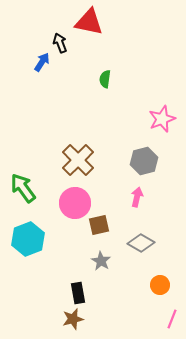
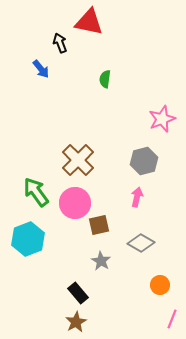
blue arrow: moved 1 px left, 7 px down; rotated 108 degrees clockwise
green arrow: moved 13 px right, 4 px down
black rectangle: rotated 30 degrees counterclockwise
brown star: moved 3 px right, 3 px down; rotated 15 degrees counterclockwise
